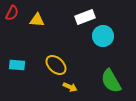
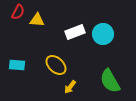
red semicircle: moved 6 px right, 1 px up
white rectangle: moved 10 px left, 15 px down
cyan circle: moved 2 px up
green semicircle: moved 1 px left
yellow arrow: rotated 104 degrees clockwise
